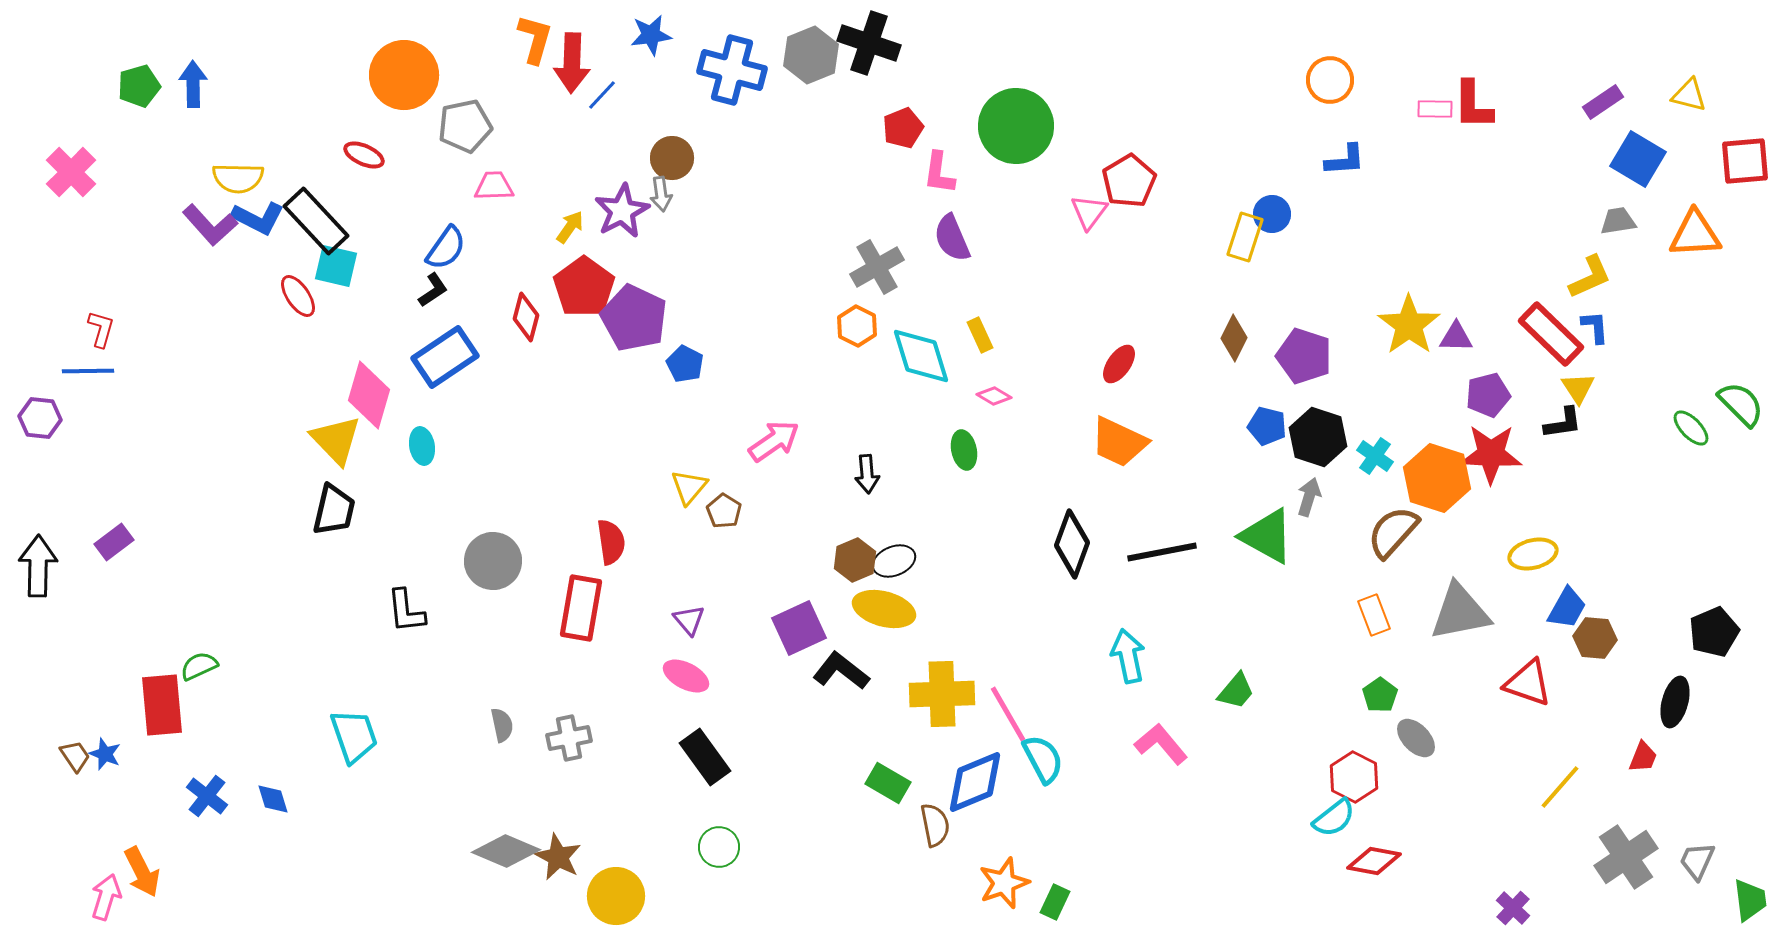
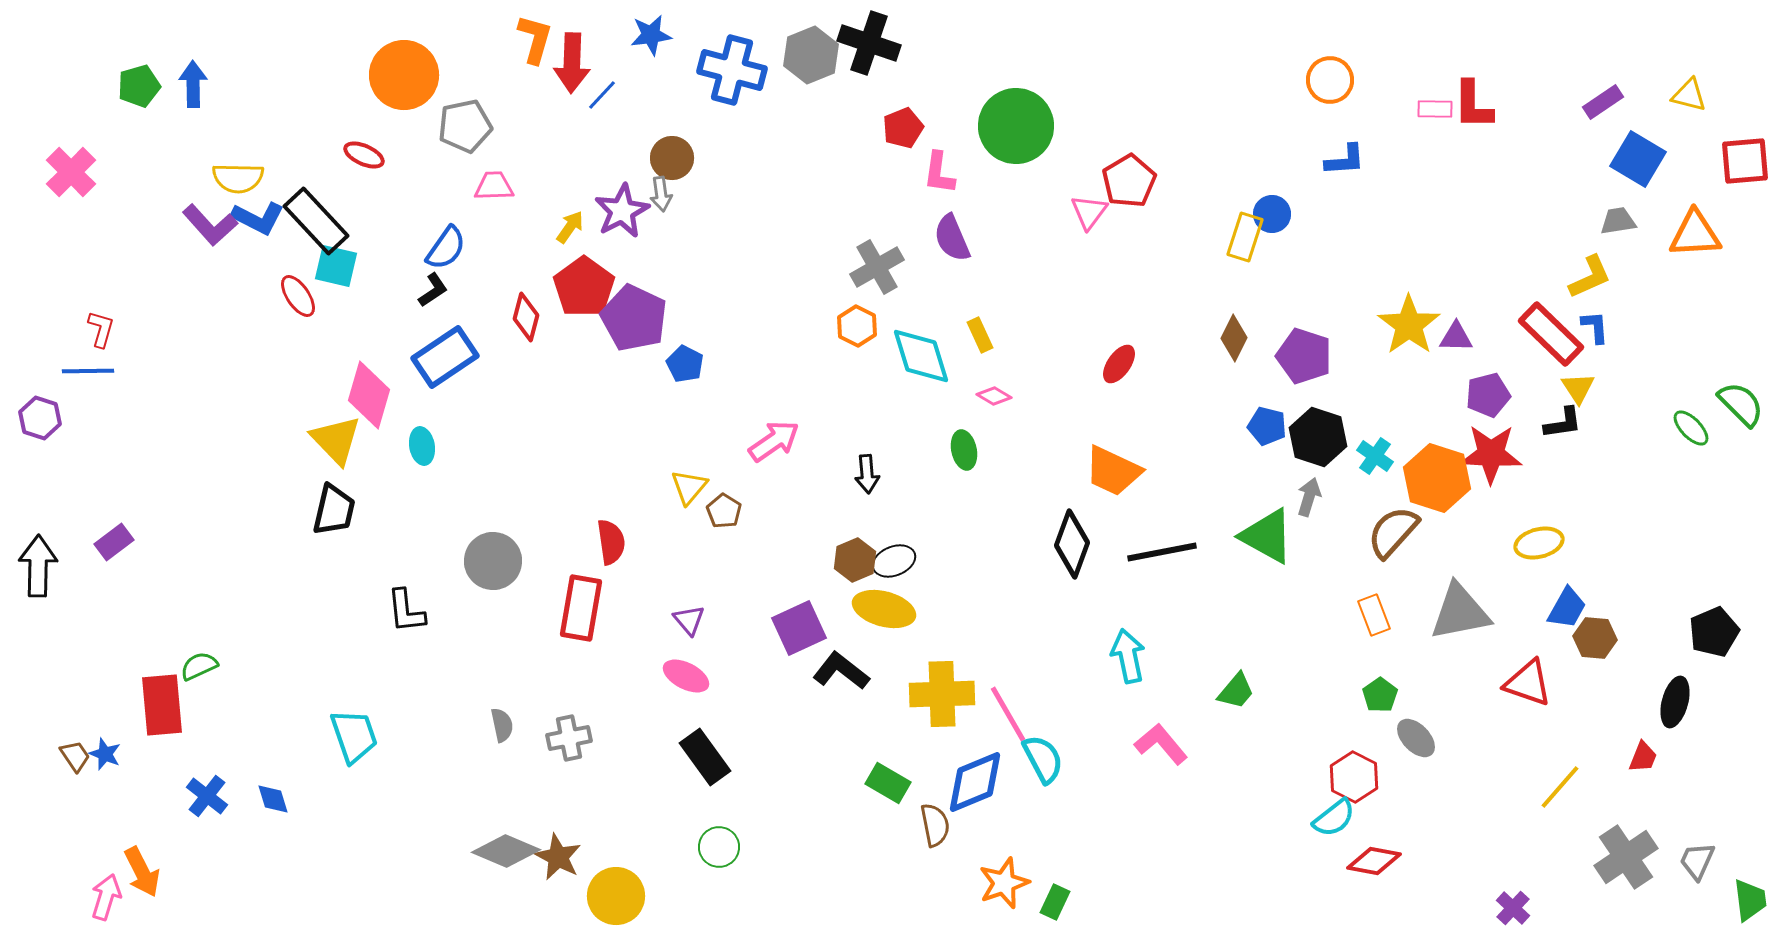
purple hexagon at (40, 418): rotated 12 degrees clockwise
orange trapezoid at (1119, 442): moved 6 px left, 29 px down
yellow ellipse at (1533, 554): moved 6 px right, 11 px up
